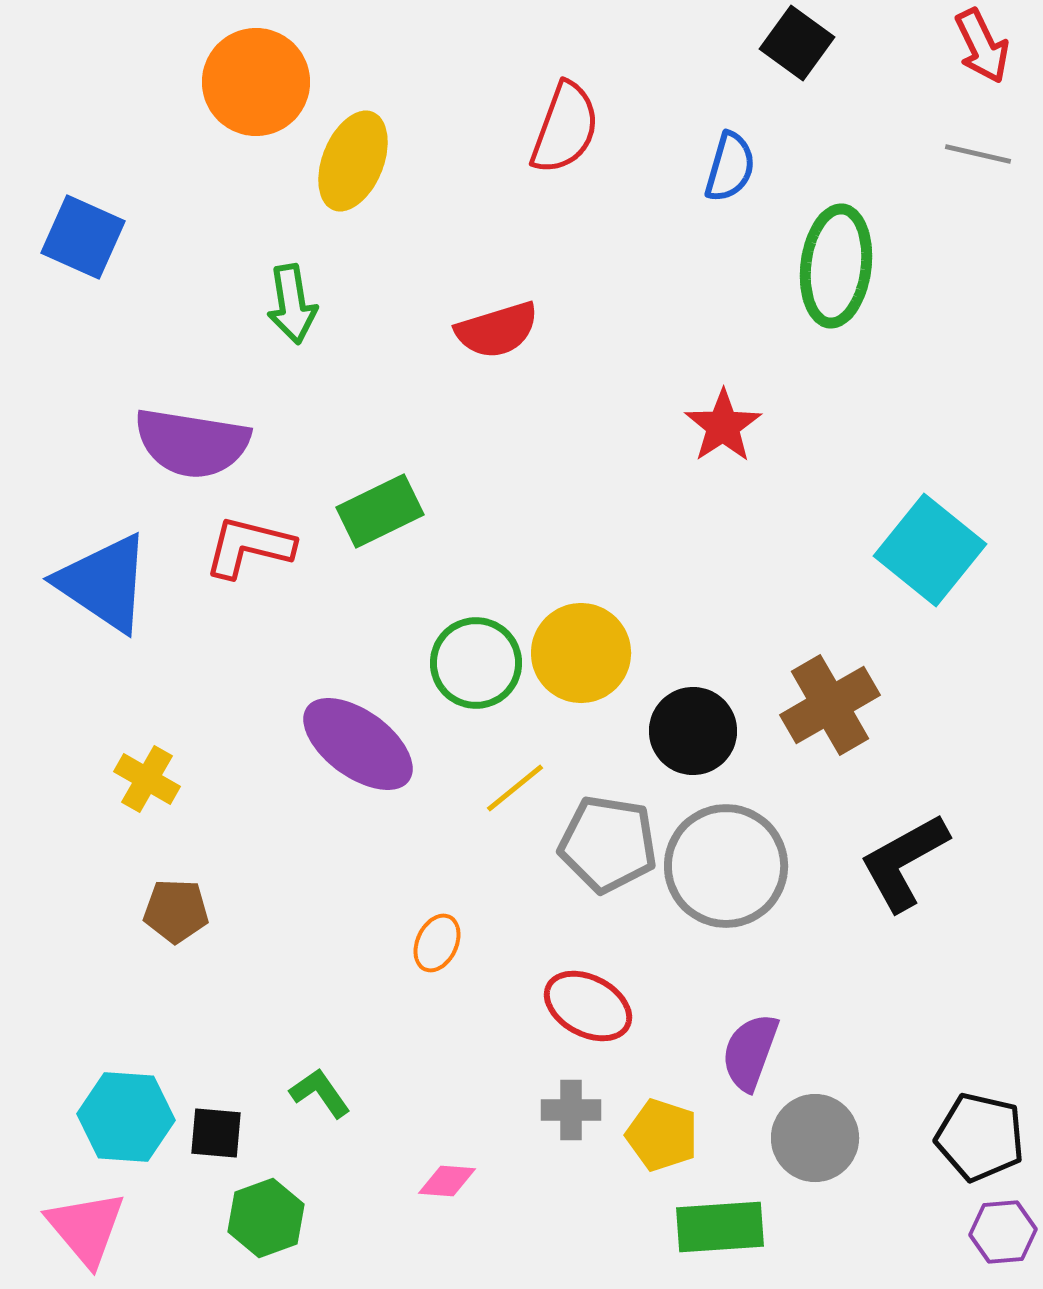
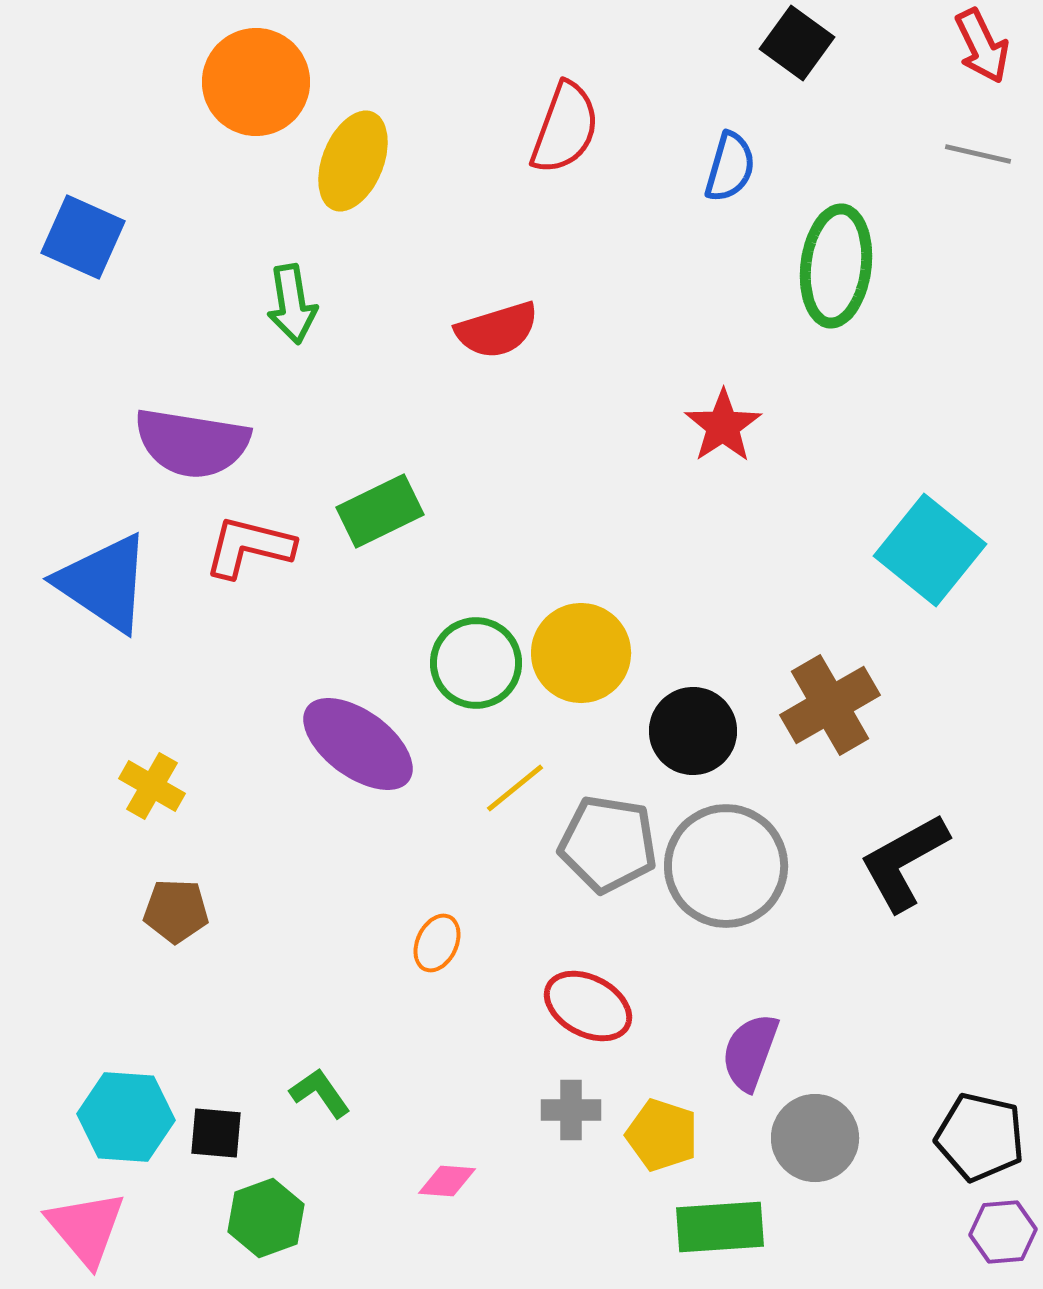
yellow cross at (147, 779): moved 5 px right, 7 px down
